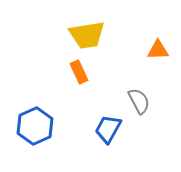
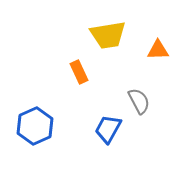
yellow trapezoid: moved 21 px right
